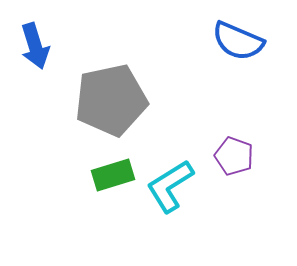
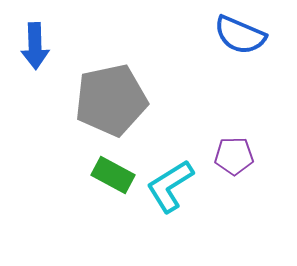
blue semicircle: moved 2 px right, 6 px up
blue arrow: rotated 15 degrees clockwise
purple pentagon: rotated 21 degrees counterclockwise
green rectangle: rotated 45 degrees clockwise
